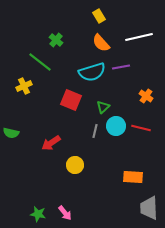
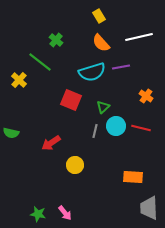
yellow cross: moved 5 px left, 6 px up; rotated 21 degrees counterclockwise
